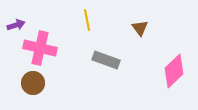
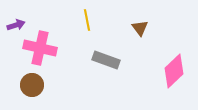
brown circle: moved 1 px left, 2 px down
